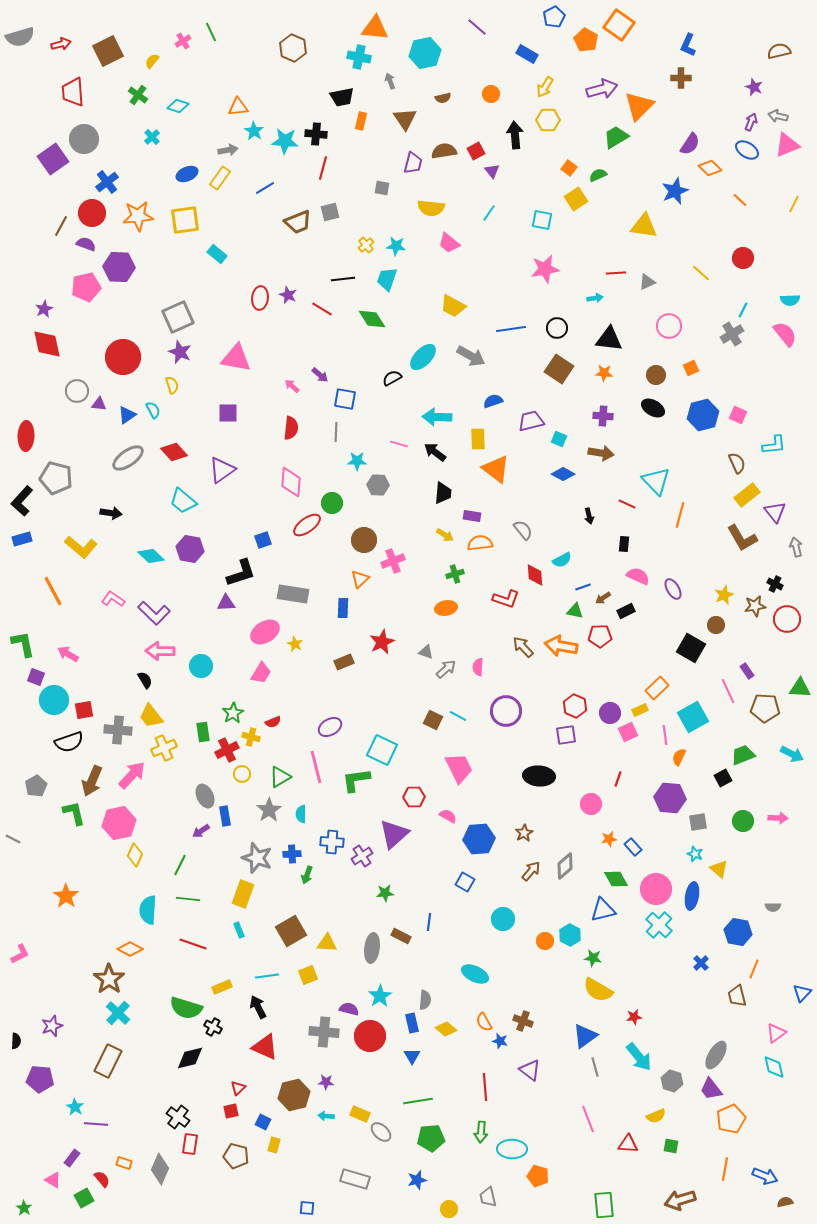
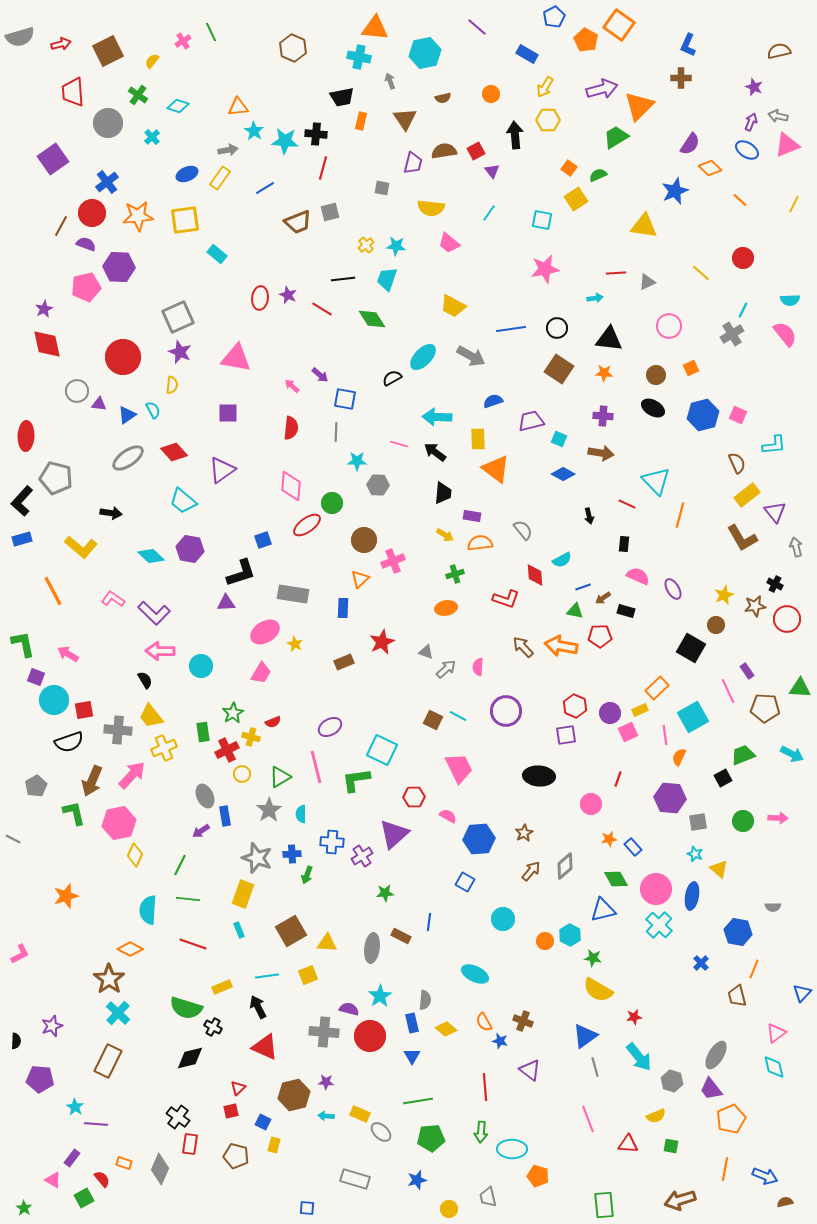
gray circle at (84, 139): moved 24 px right, 16 px up
yellow semicircle at (172, 385): rotated 24 degrees clockwise
pink diamond at (291, 482): moved 4 px down
black rectangle at (626, 611): rotated 42 degrees clockwise
orange star at (66, 896): rotated 20 degrees clockwise
